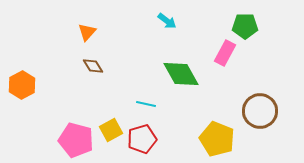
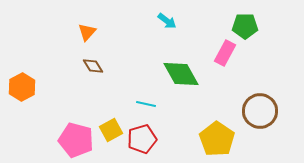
orange hexagon: moved 2 px down
yellow pentagon: rotated 12 degrees clockwise
